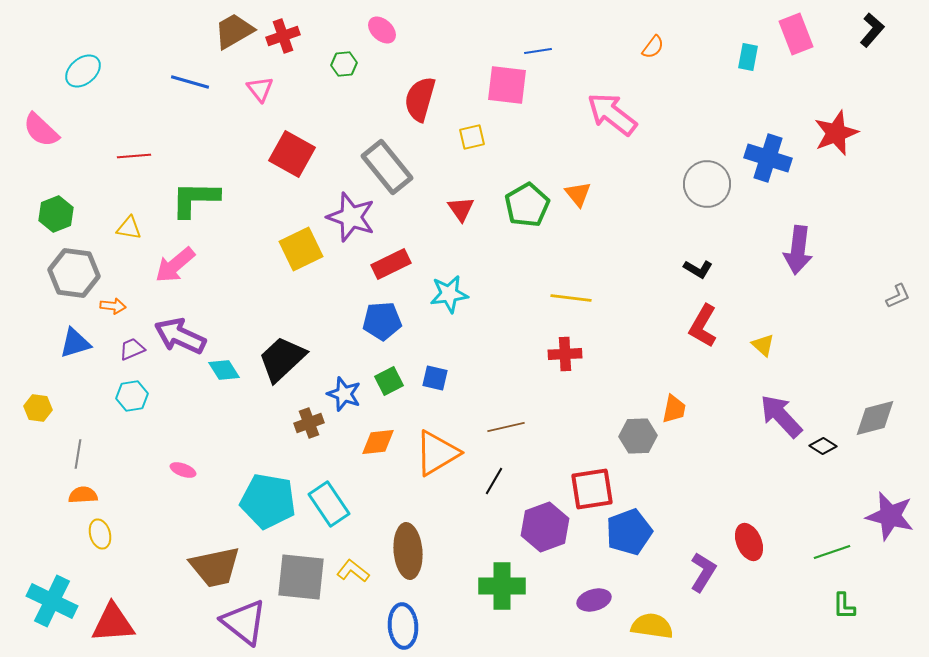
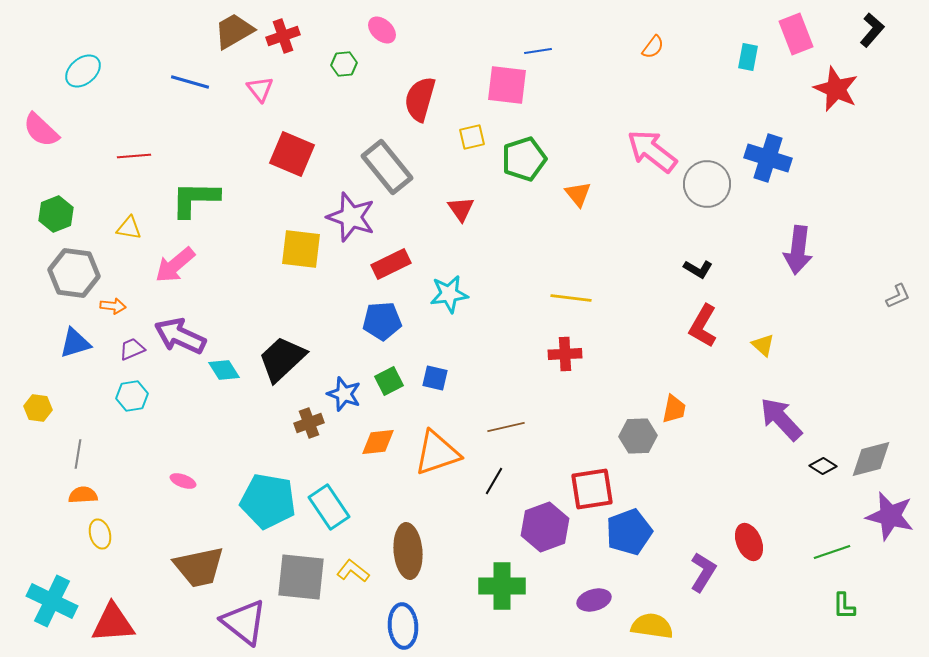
pink arrow at (612, 114): moved 40 px right, 37 px down
red star at (836, 133): moved 44 px up; rotated 27 degrees counterclockwise
red square at (292, 154): rotated 6 degrees counterclockwise
green pentagon at (527, 205): moved 3 px left, 46 px up; rotated 12 degrees clockwise
yellow square at (301, 249): rotated 33 degrees clockwise
purple arrow at (781, 416): moved 3 px down
gray diamond at (875, 418): moved 4 px left, 41 px down
black diamond at (823, 446): moved 20 px down
orange triangle at (437, 453): rotated 12 degrees clockwise
pink ellipse at (183, 470): moved 11 px down
cyan rectangle at (329, 504): moved 3 px down
brown trapezoid at (215, 567): moved 16 px left
